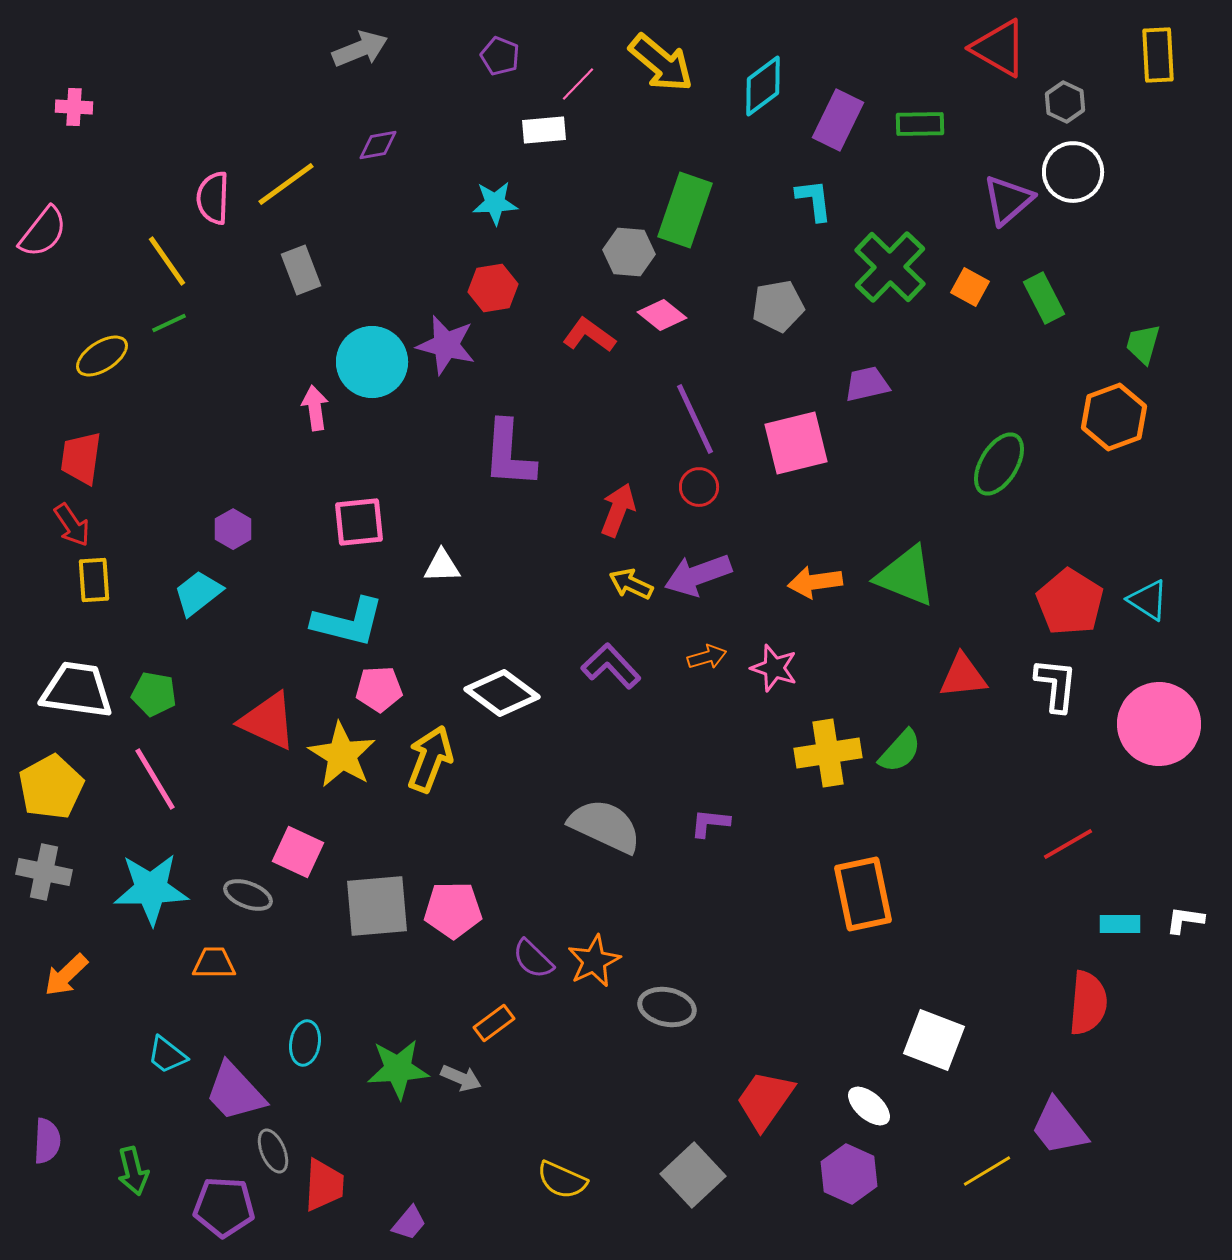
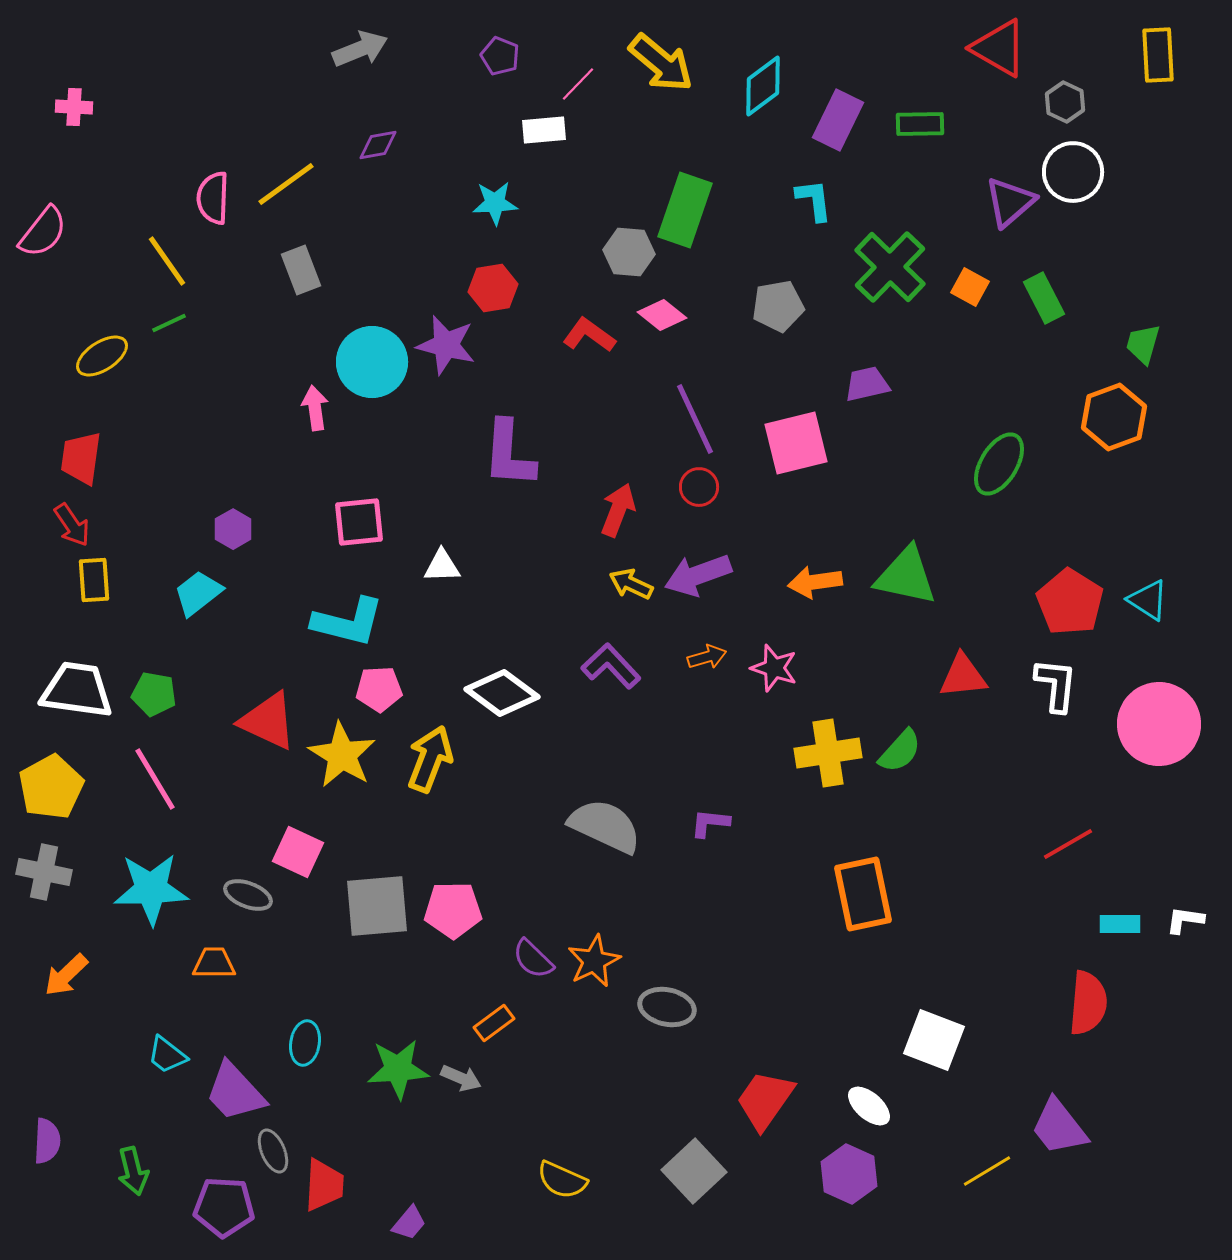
purple triangle at (1008, 200): moved 2 px right, 2 px down
green triangle at (906, 576): rotated 10 degrees counterclockwise
gray square at (693, 1175): moved 1 px right, 4 px up
